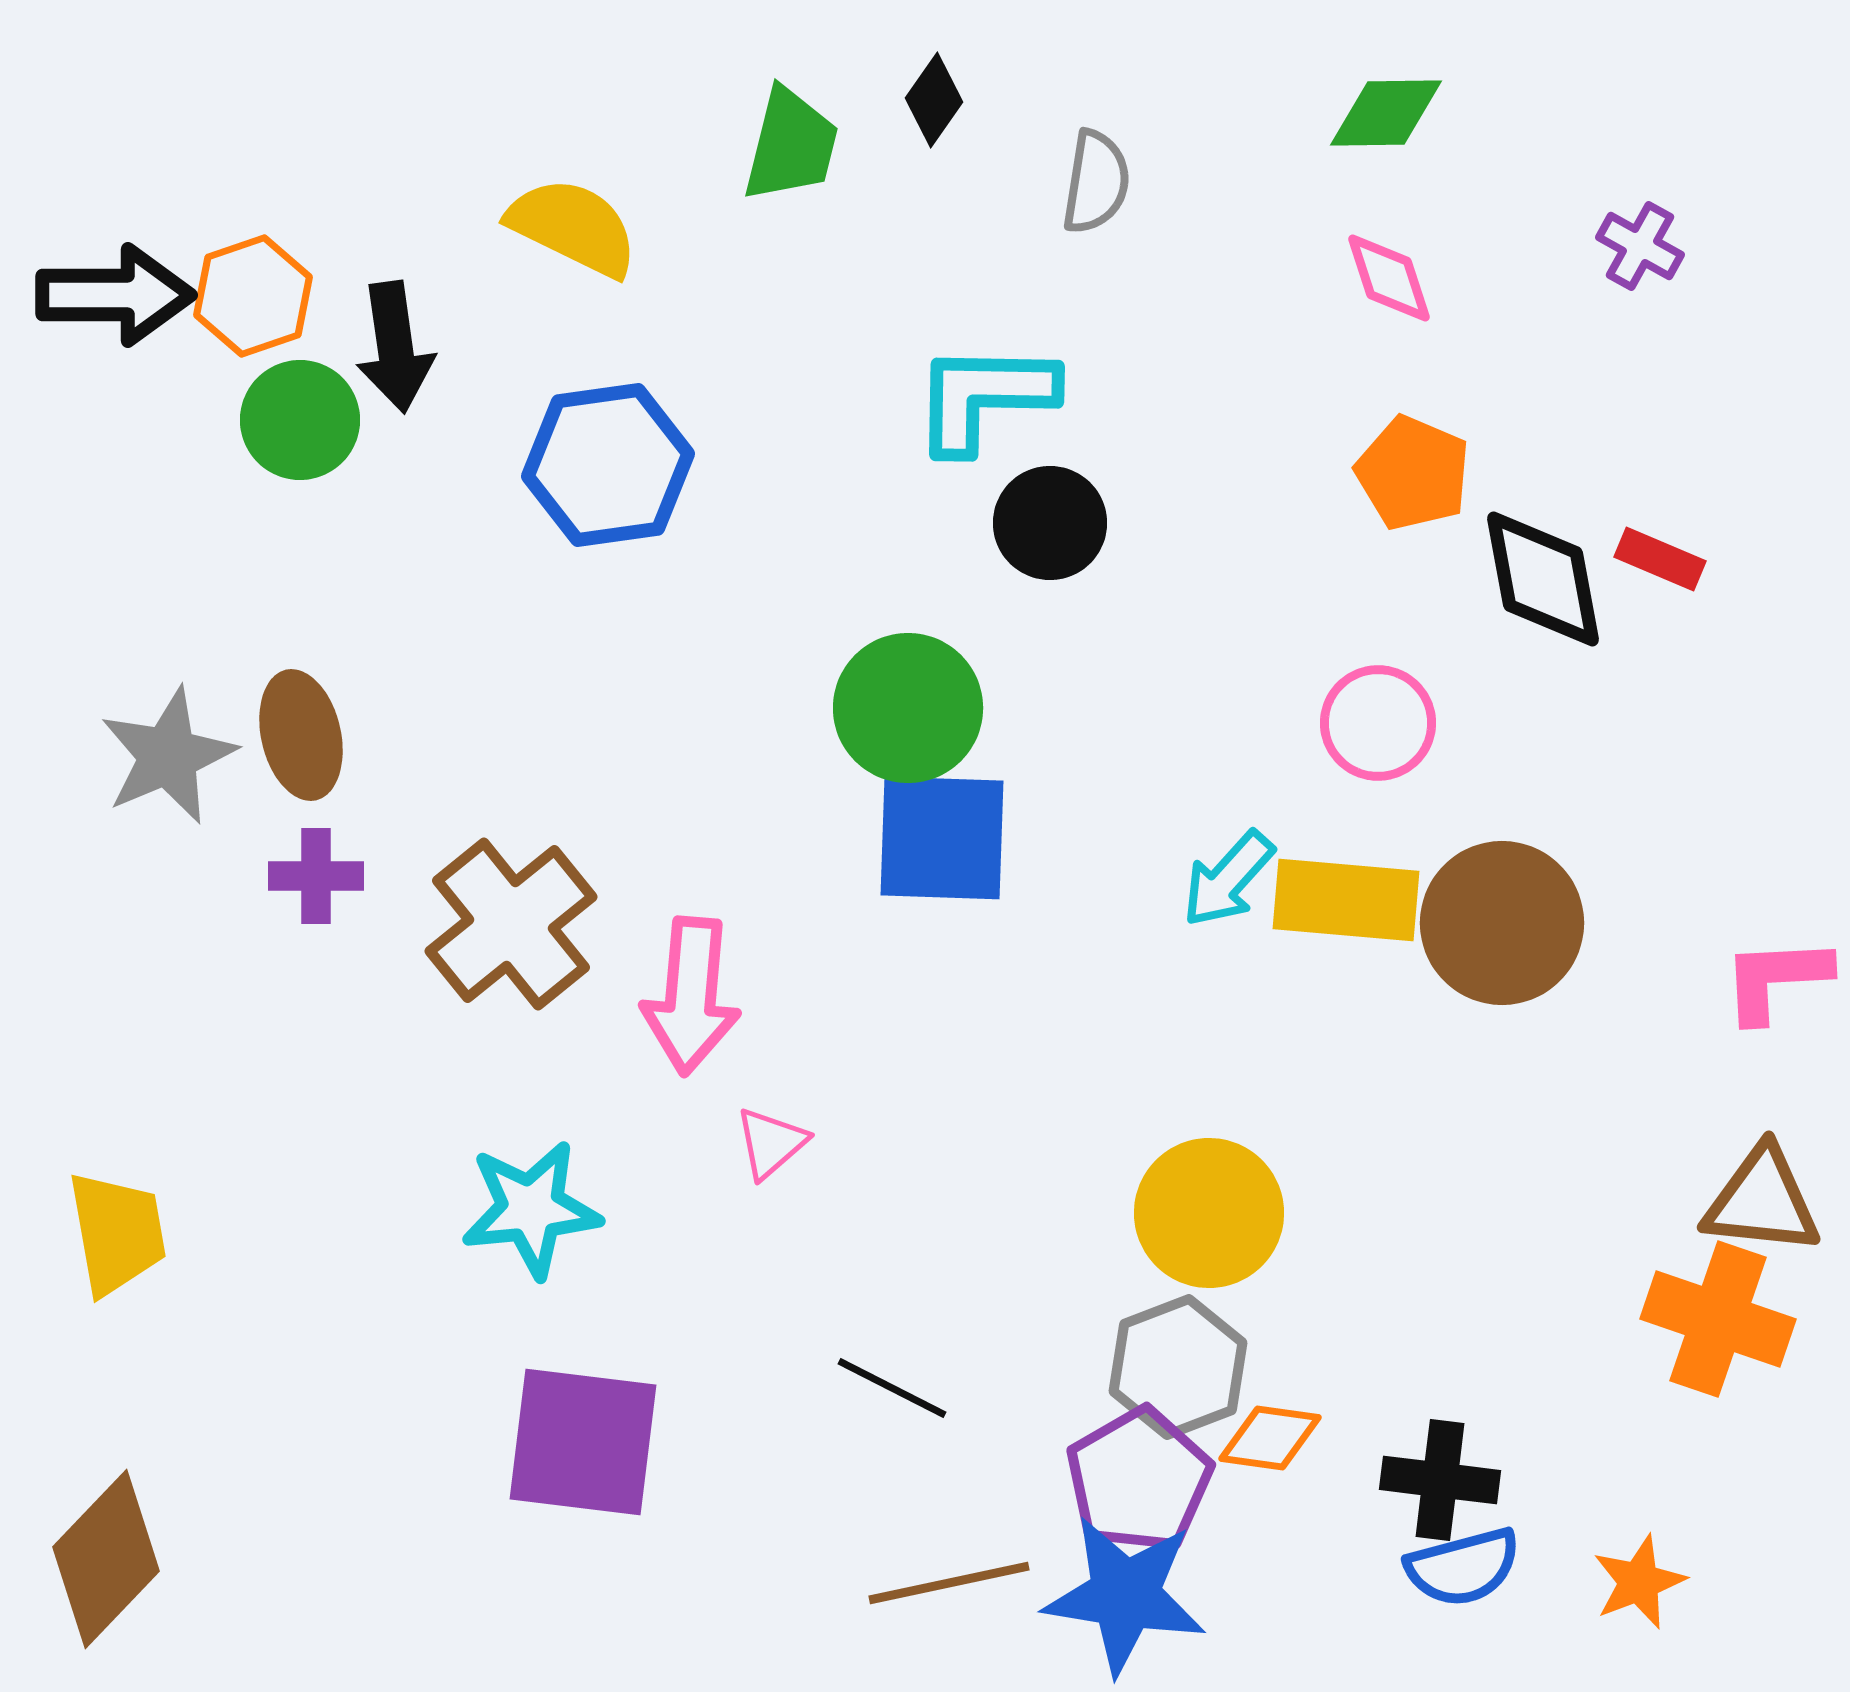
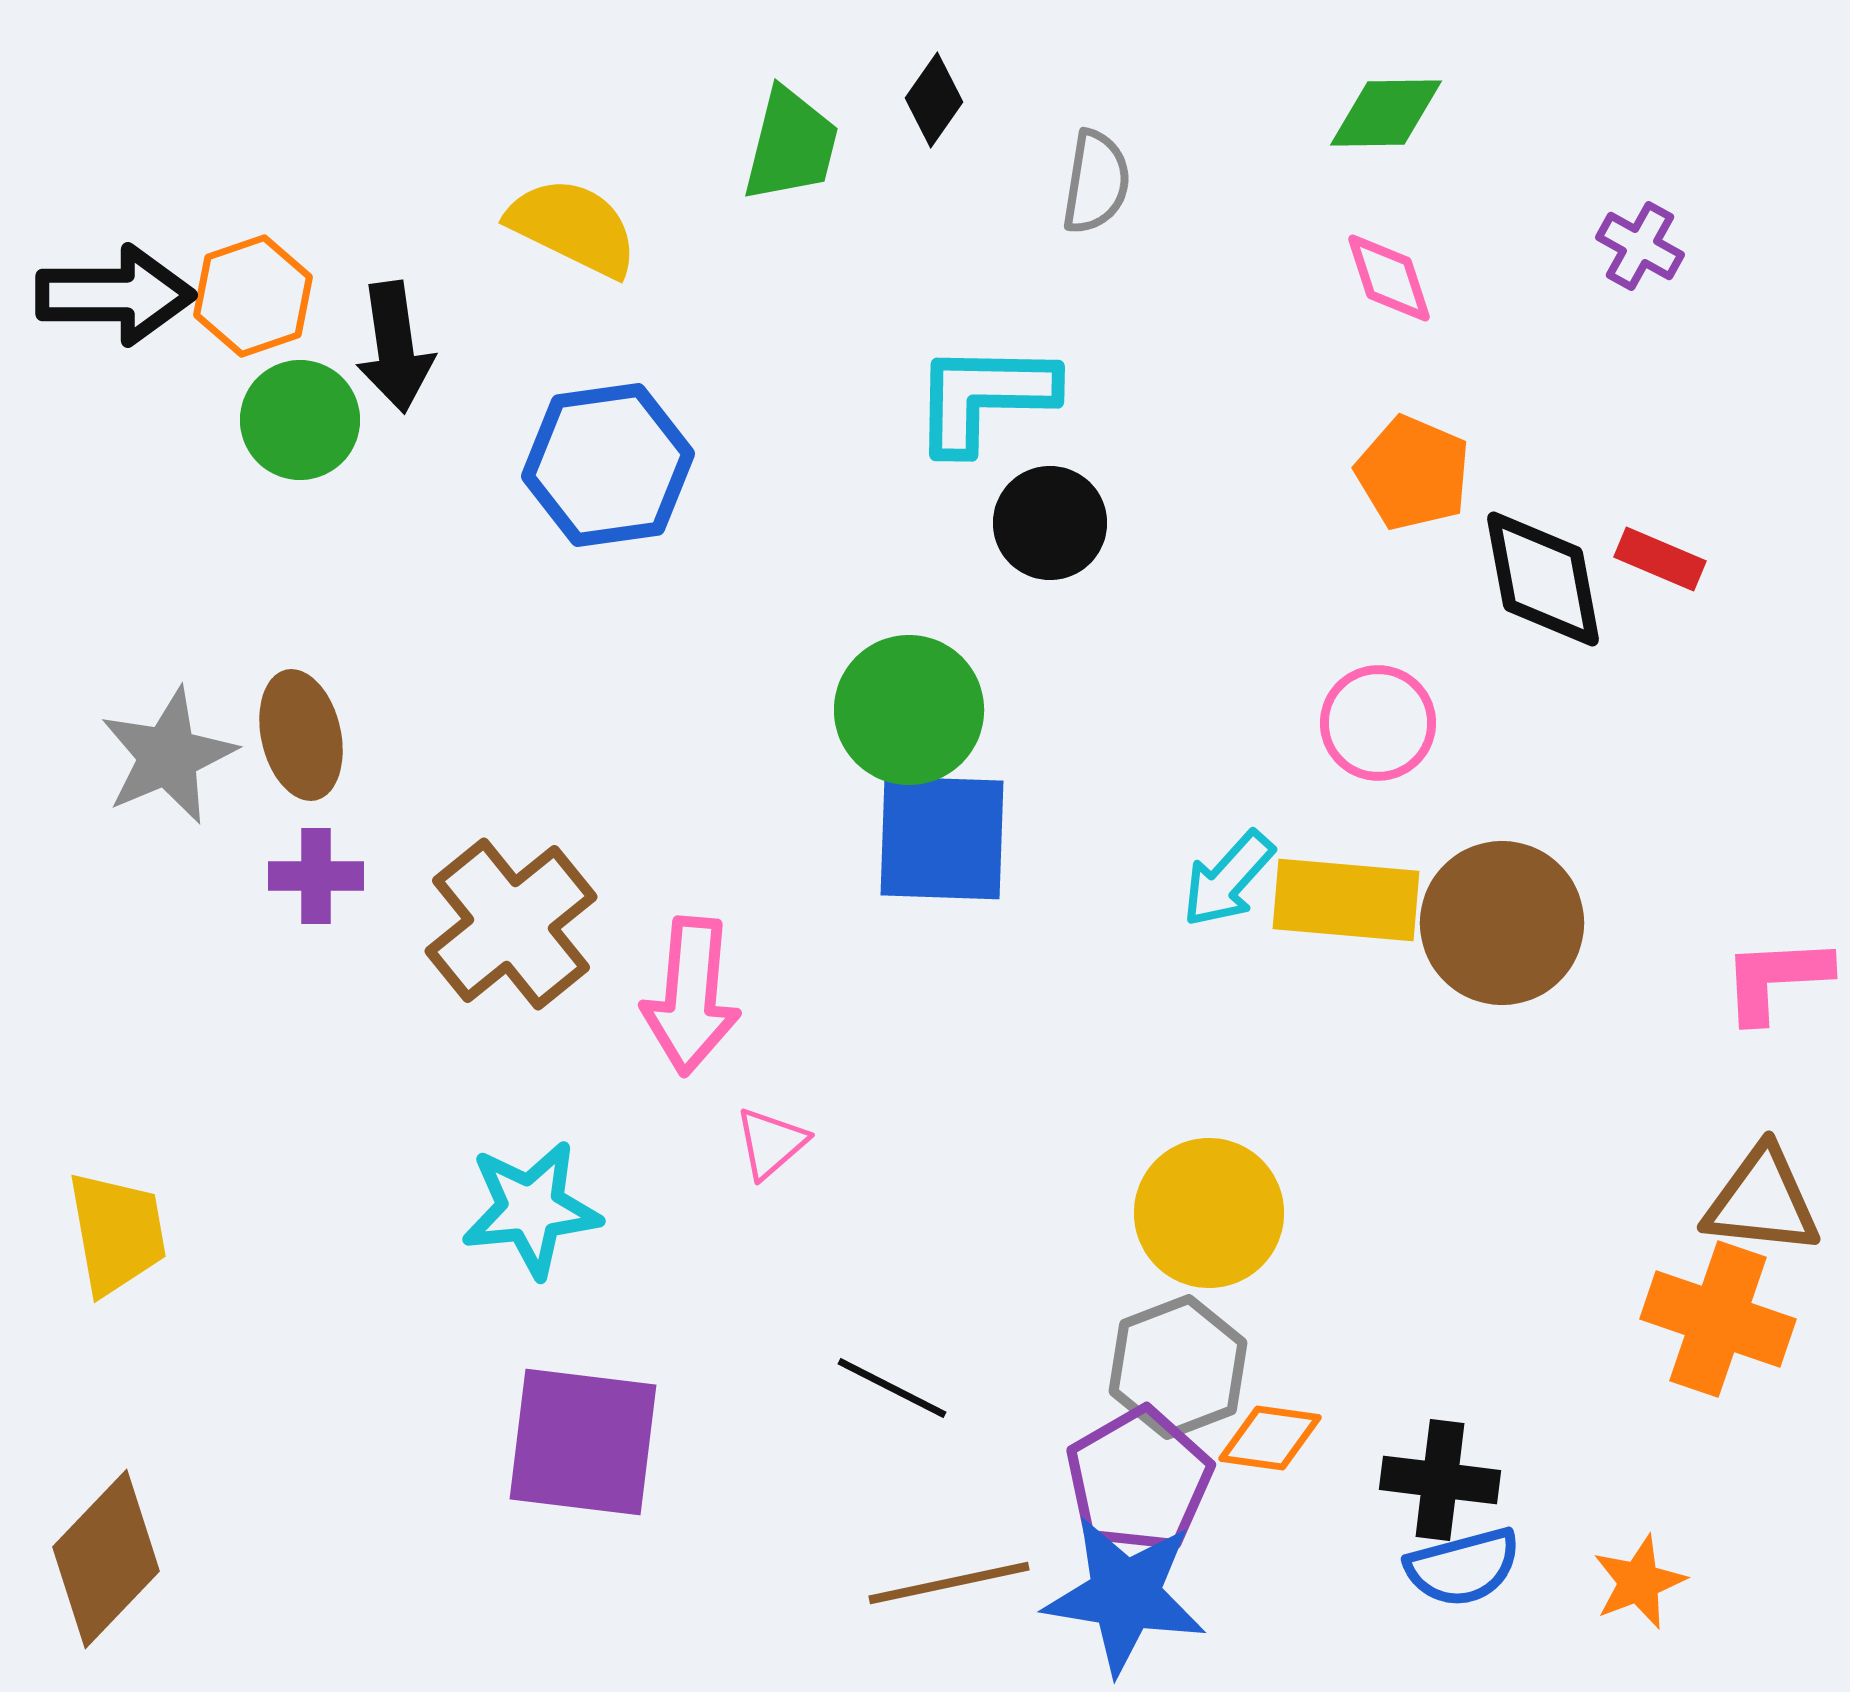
green circle at (908, 708): moved 1 px right, 2 px down
